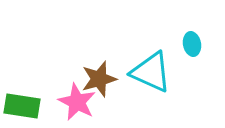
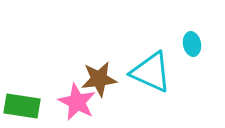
brown star: rotated 9 degrees clockwise
